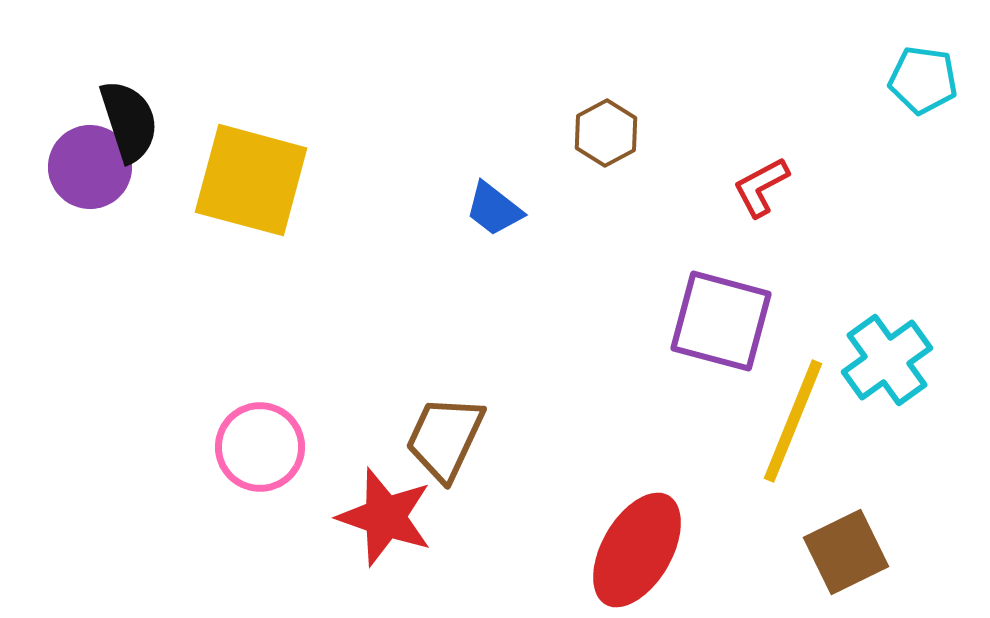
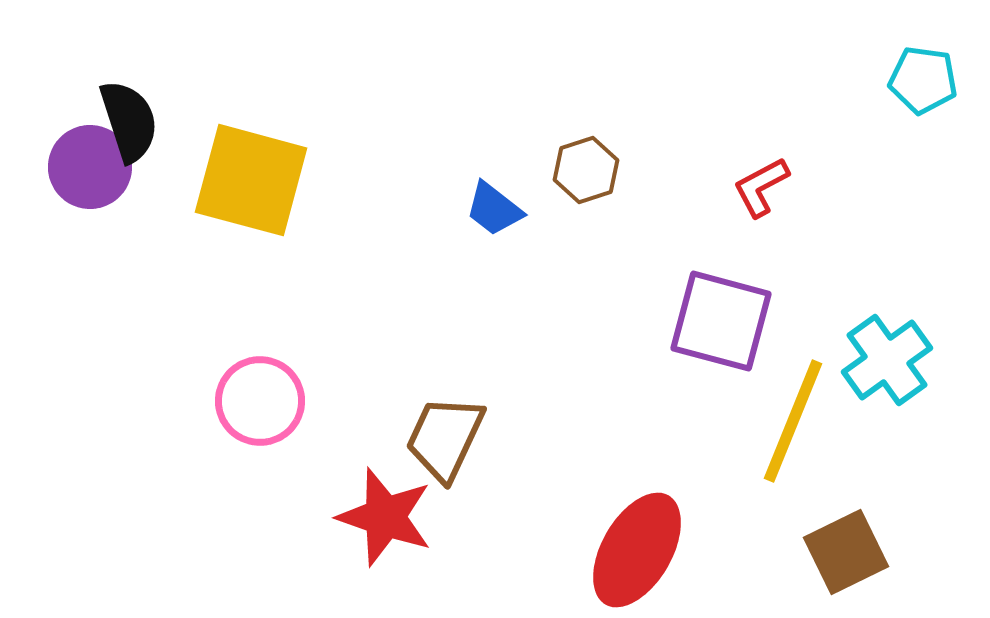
brown hexagon: moved 20 px left, 37 px down; rotated 10 degrees clockwise
pink circle: moved 46 px up
